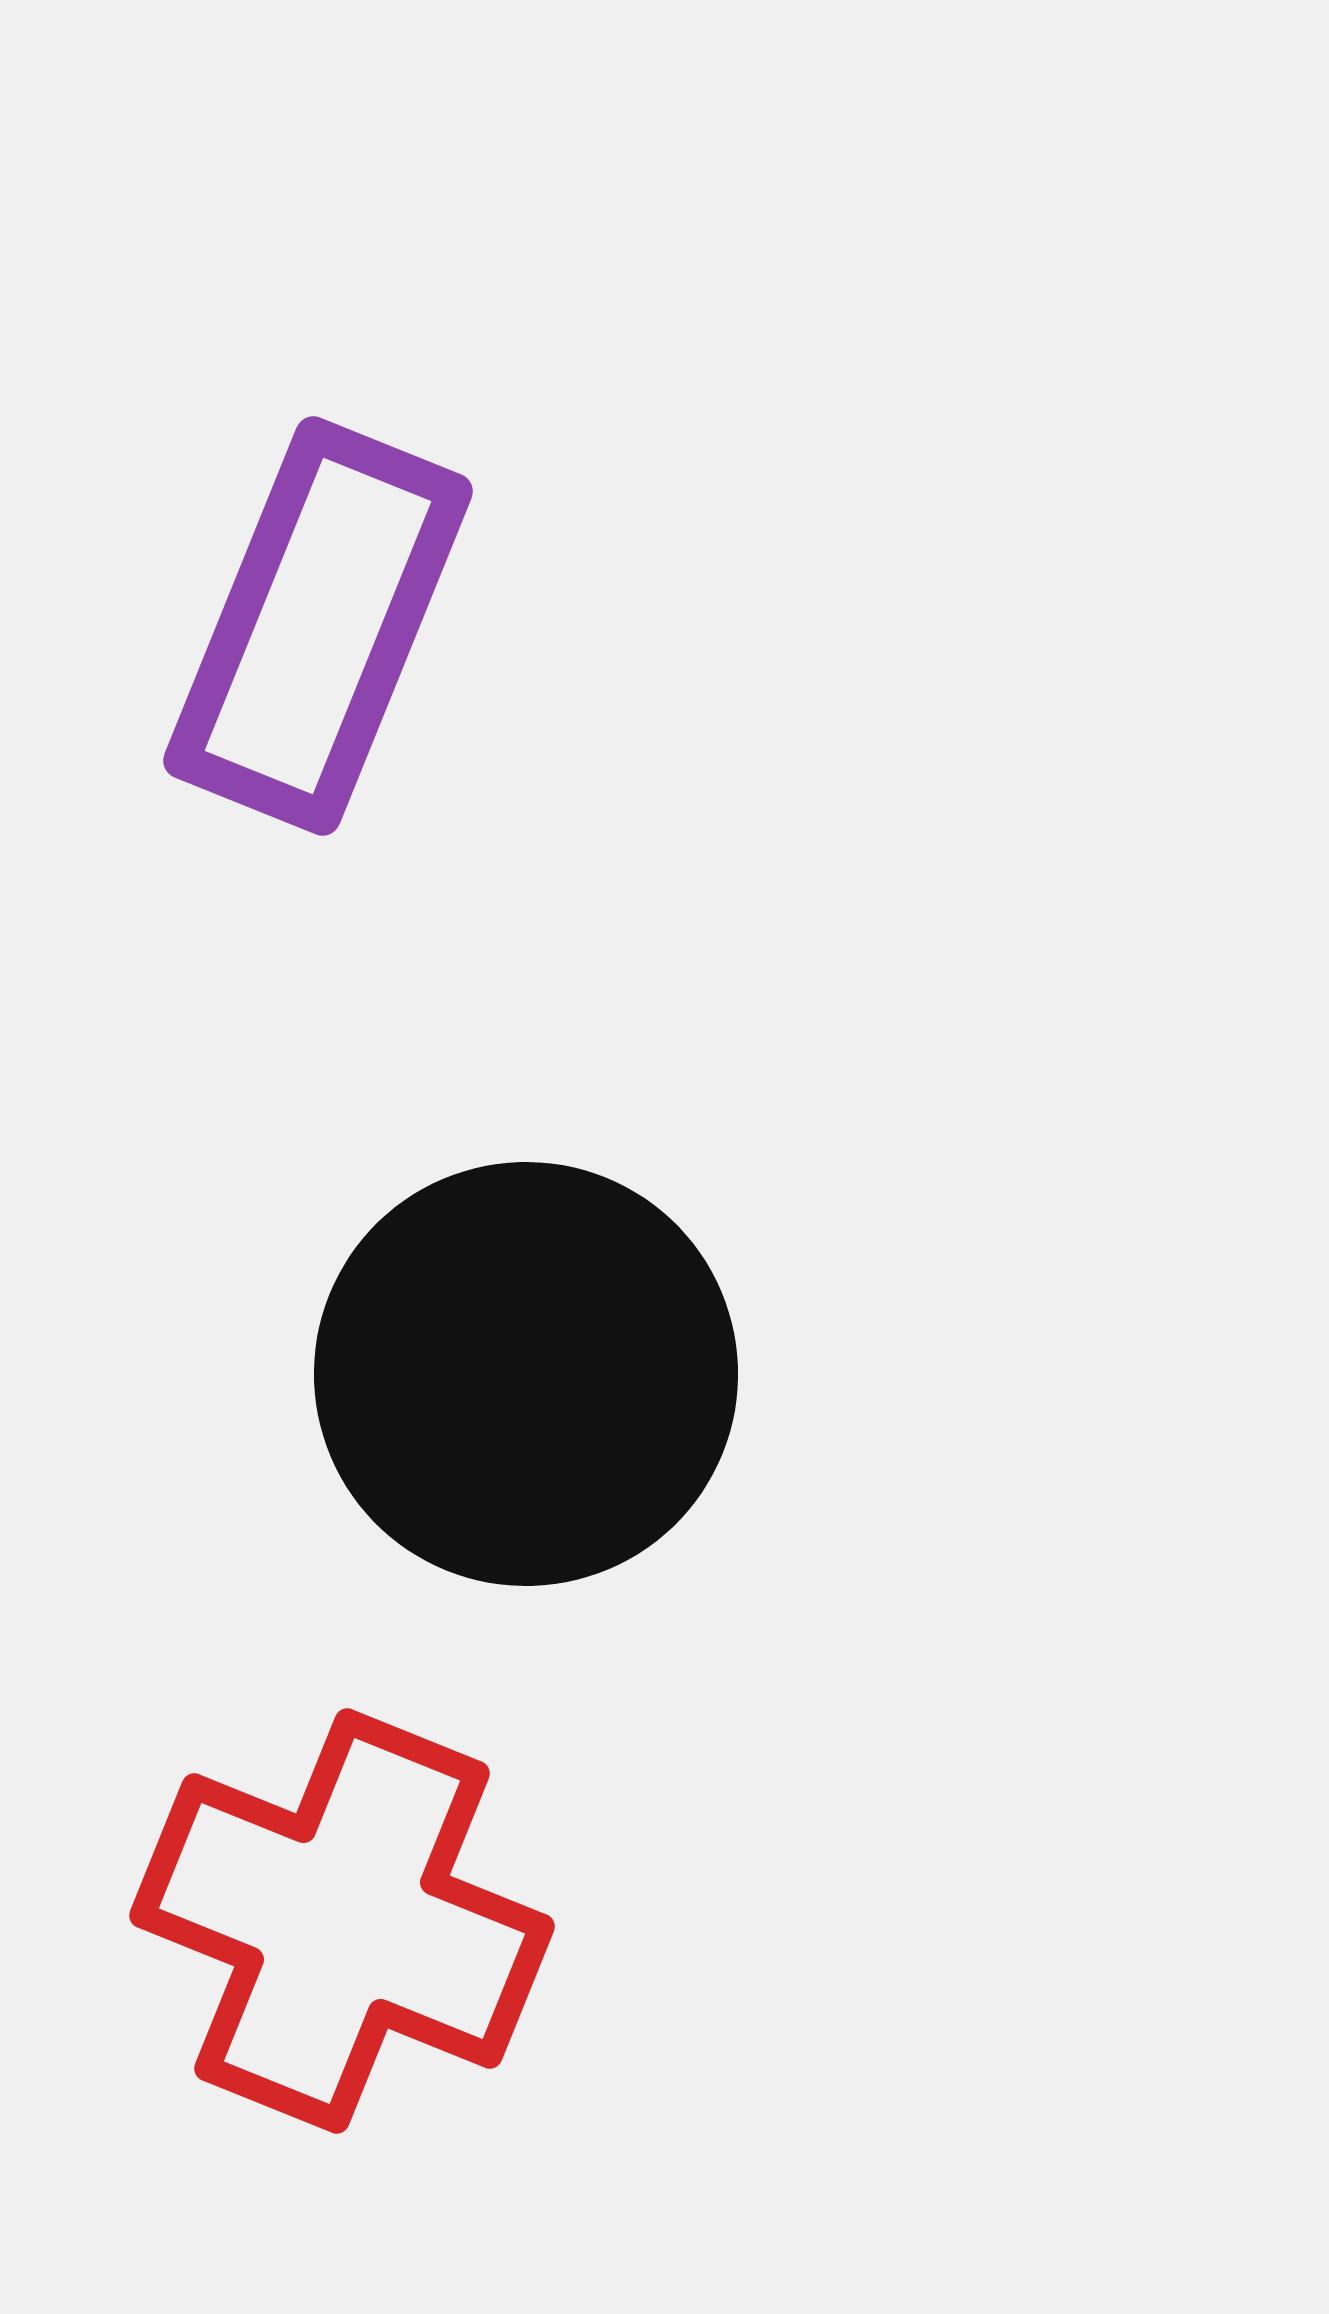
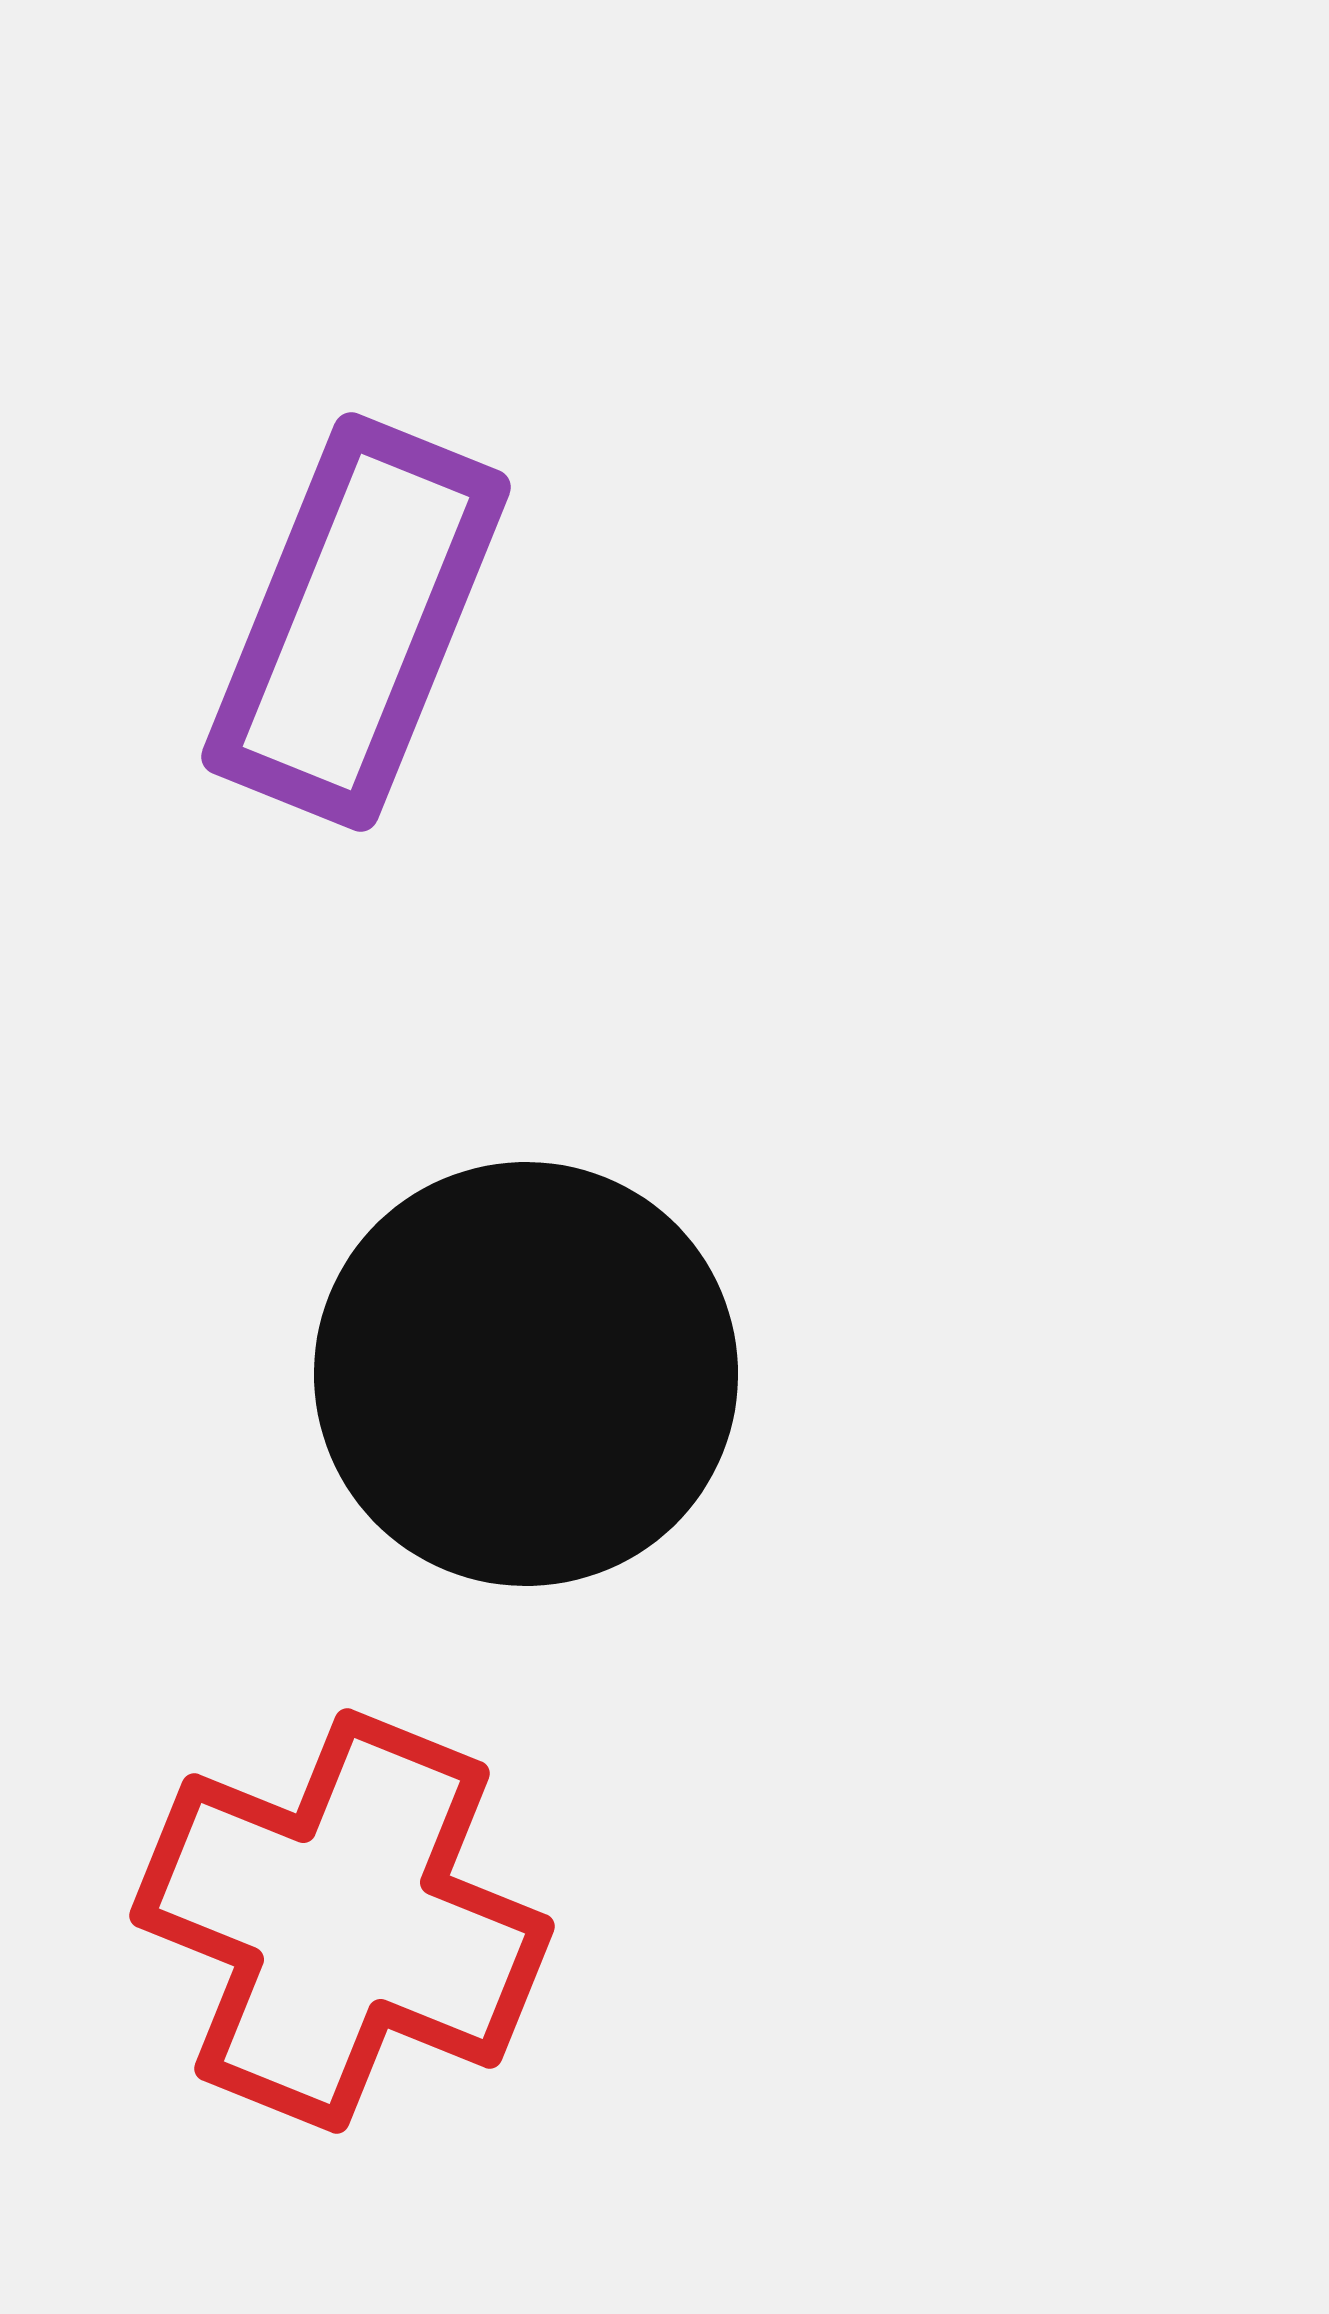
purple rectangle: moved 38 px right, 4 px up
